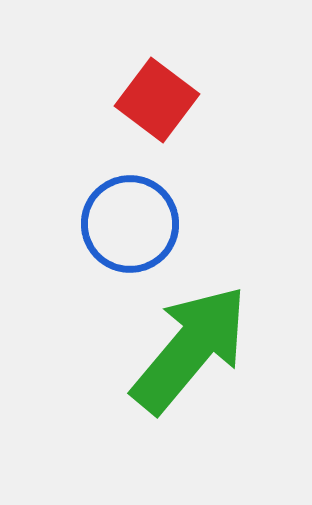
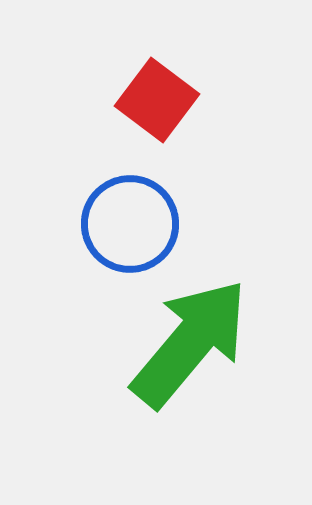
green arrow: moved 6 px up
